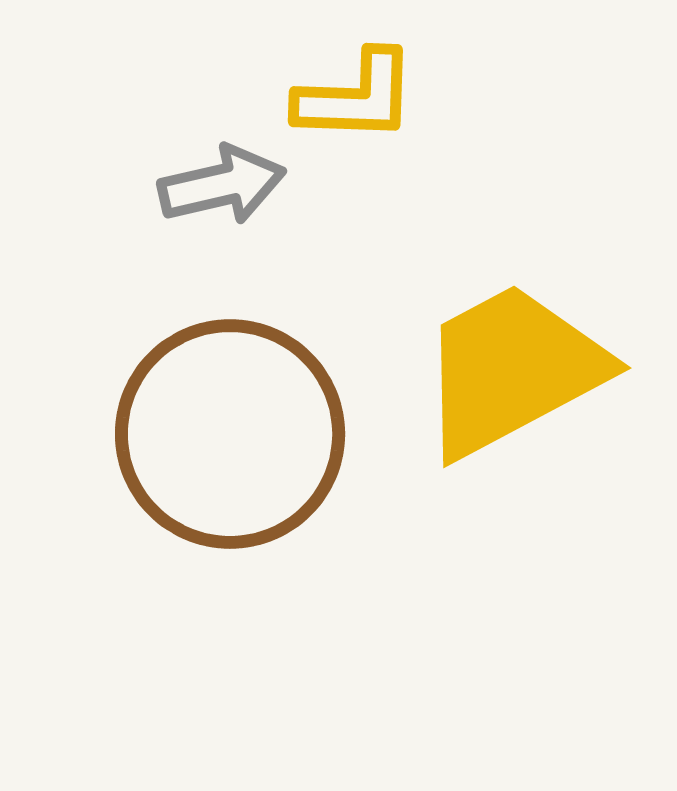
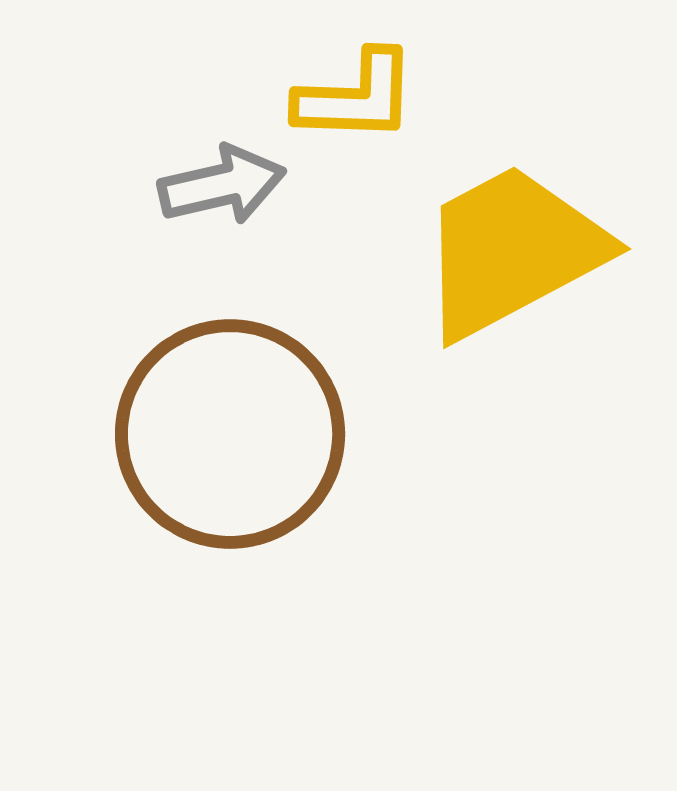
yellow trapezoid: moved 119 px up
